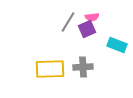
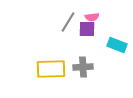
purple square: rotated 24 degrees clockwise
yellow rectangle: moved 1 px right
